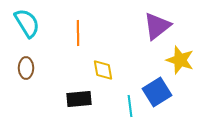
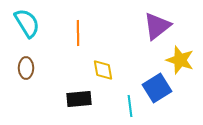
blue square: moved 4 px up
